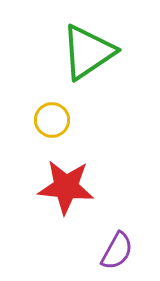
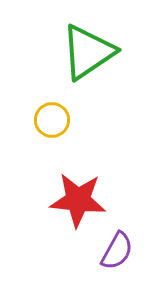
red star: moved 12 px right, 13 px down
